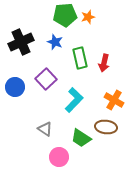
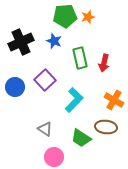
green pentagon: moved 1 px down
blue star: moved 1 px left, 1 px up
purple square: moved 1 px left, 1 px down
pink circle: moved 5 px left
